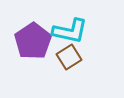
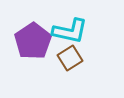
brown square: moved 1 px right, 1 px down
